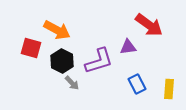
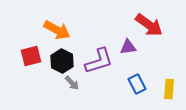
red square: moved 8 px down; rotated 30 degrees counterclockwise
